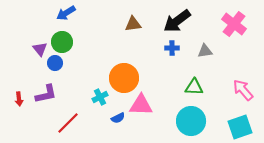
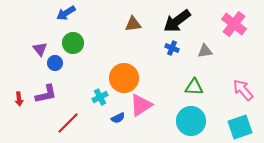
green circle: moved 11 px right, 1 px down
blue cross: rotated 24 degrees clockwise
pink triangle: rotated 35 degrees counterclockwise
